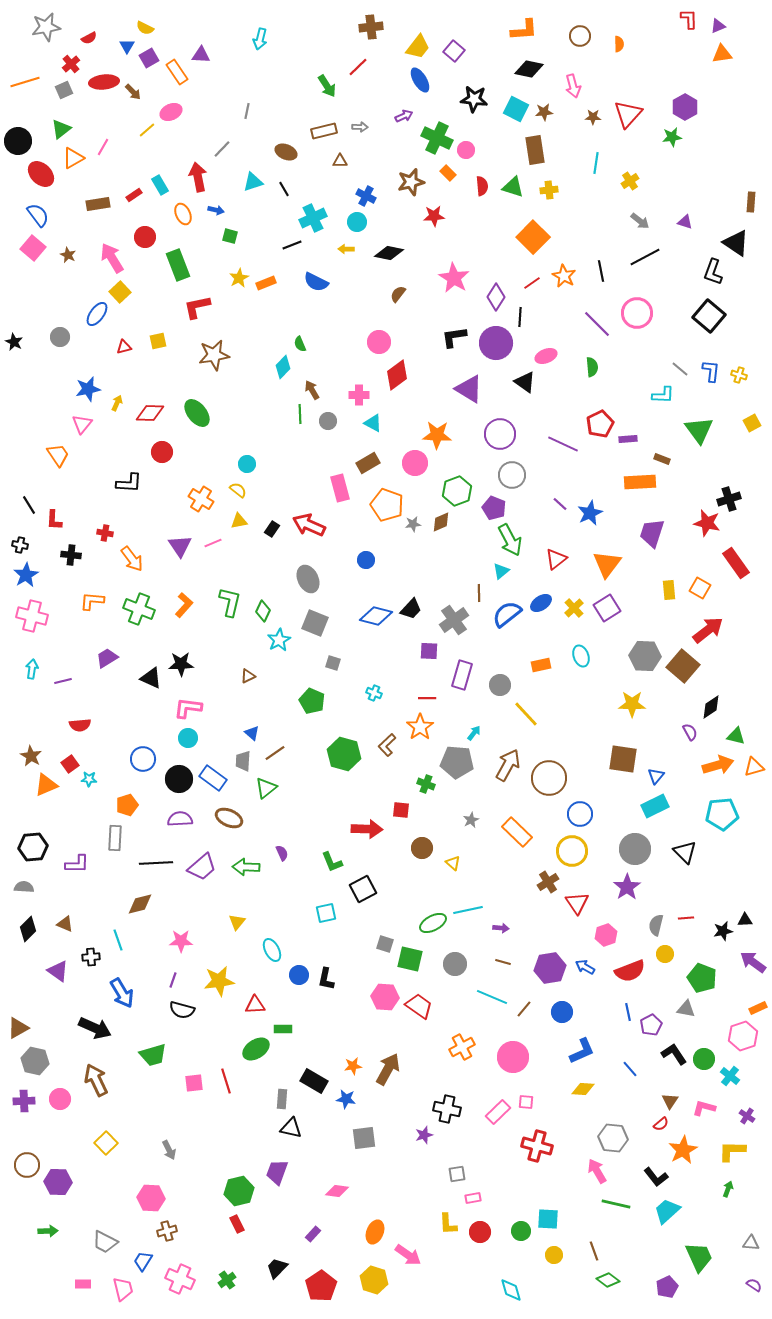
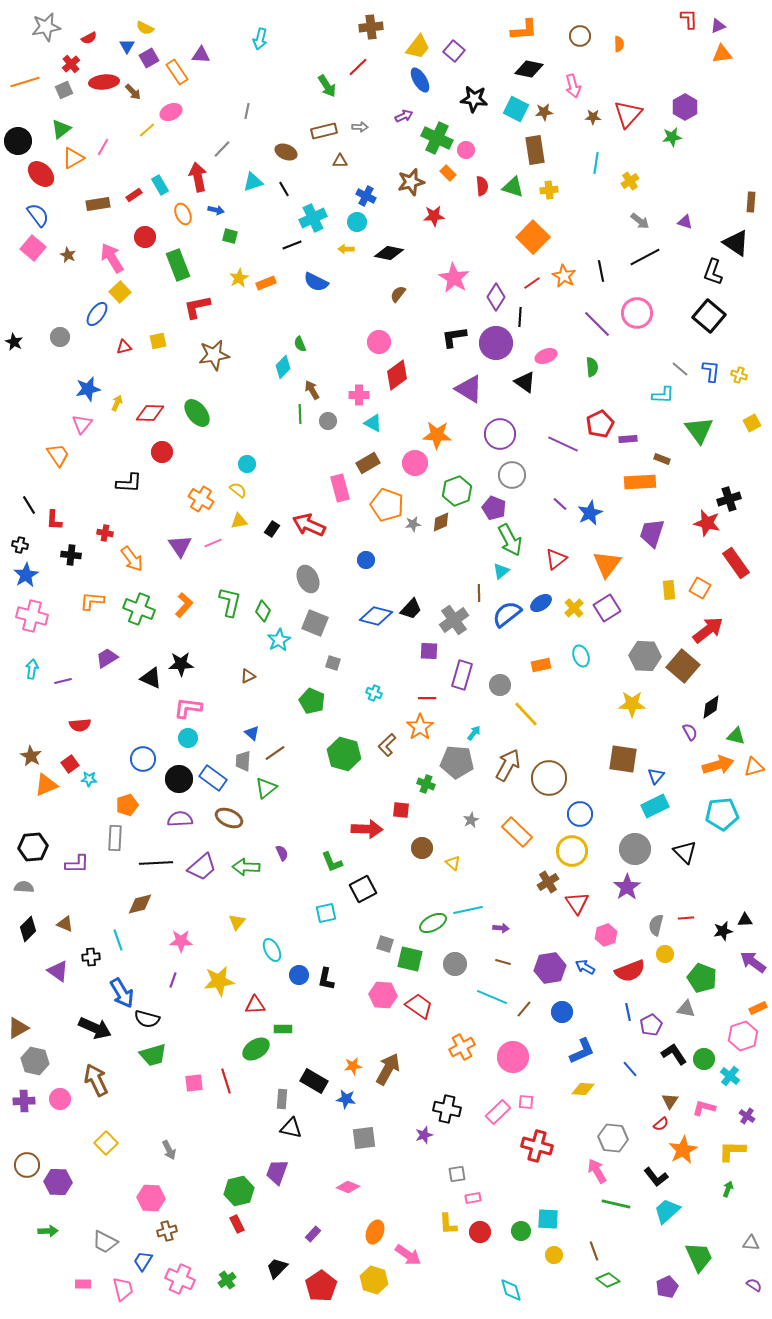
pink hexagon at (385, 997): moved 2 px left, 2 px up
black semicircle at (182, 1010): moved 35 px left, 9 px down
pink diamond at (337, 1191): moved 11 px right, 4 px up; rotated 15 degrees clockwise
